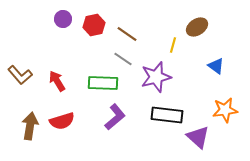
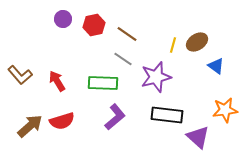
brown ellipse: moved 15 px down
brown arrow: rotated 40 degrees clockwise
